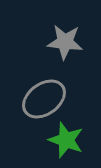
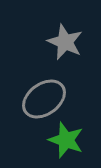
gray star: rotated 18 degrees clockwise
